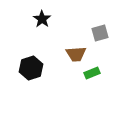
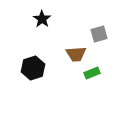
gray square: moved 1 px left, 1 px down
black hexagon: moved 2 px right
